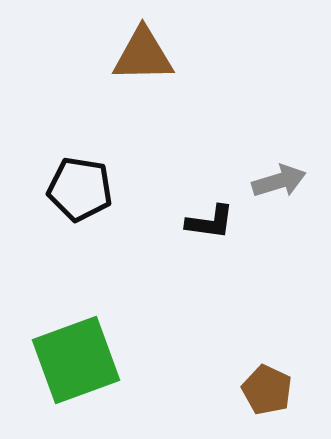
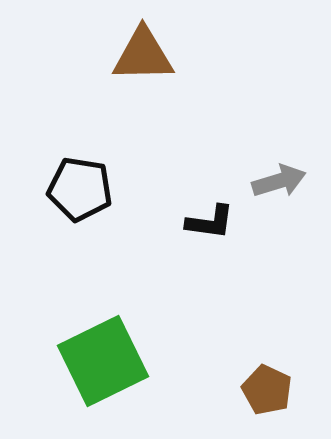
green square: moved 27 px right, 1 px down; rotated 6 degrees counterclockwise
